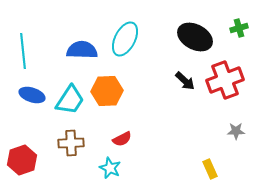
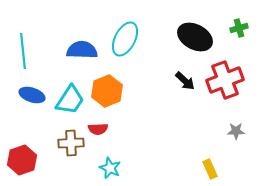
orange hexagon: rotated 20 degrees counterclockwise
red semicircle: moved 24 px left, 10 px up; rotated 24 degrees clockwise
